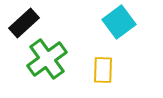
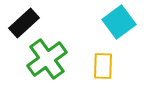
yellow rectangle: moved 4 px up
